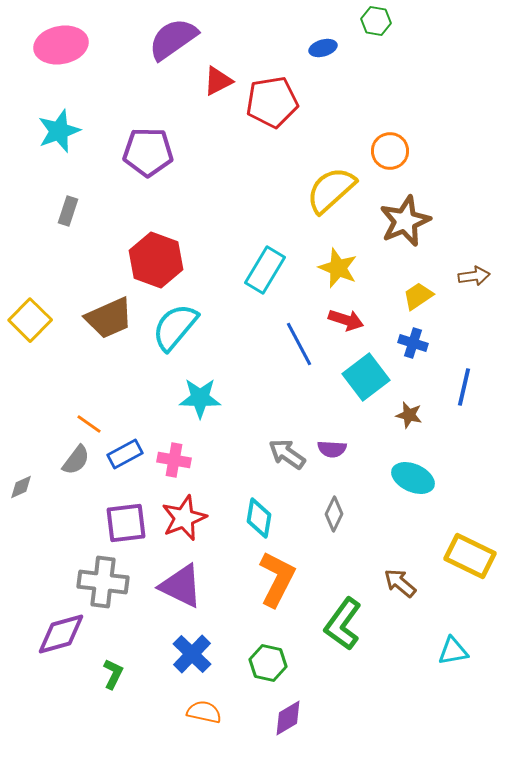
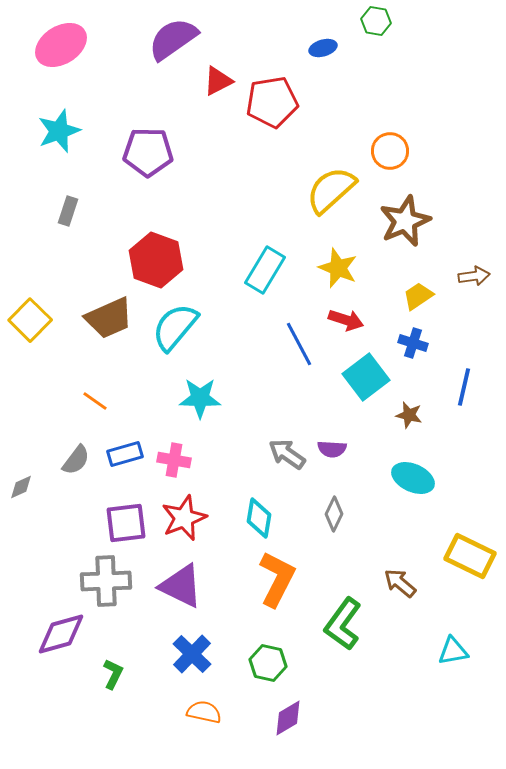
pink ellipse at (61, 45): rotated 21 degrees counterclockwise
orange line at (89, 424): moved 6 px right, 23 px up
blue rectangle at (125, 454): rotated 12 degrees clockwise
gray cross at (103, 582): moved 3 px right, 1 px up; rotated 9 degrees counterclockwise
